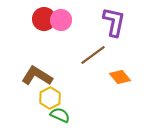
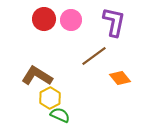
pink circle: moved 10 px right
brown line: moved 1 px right, 1 px down
orange diamond: moved 1 px down
